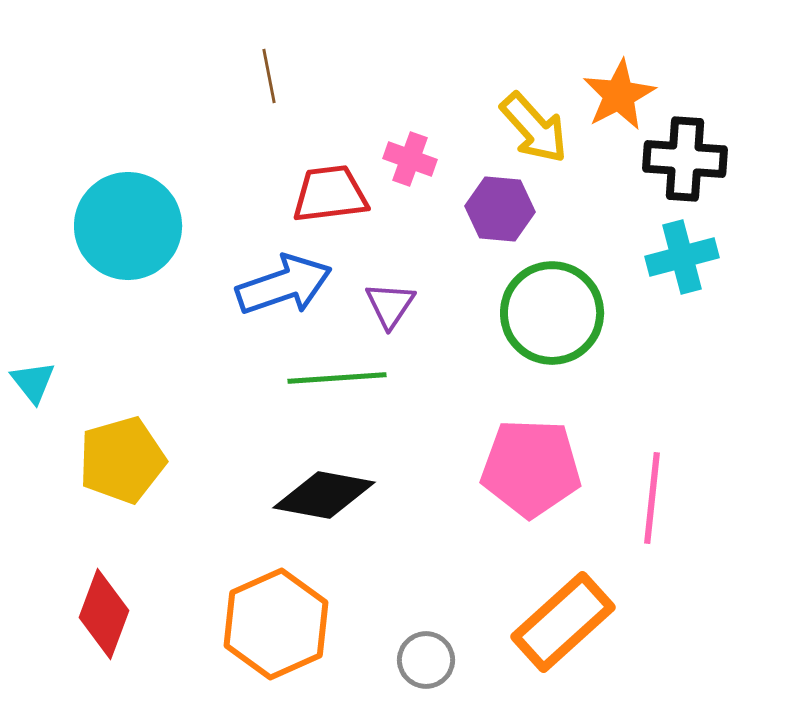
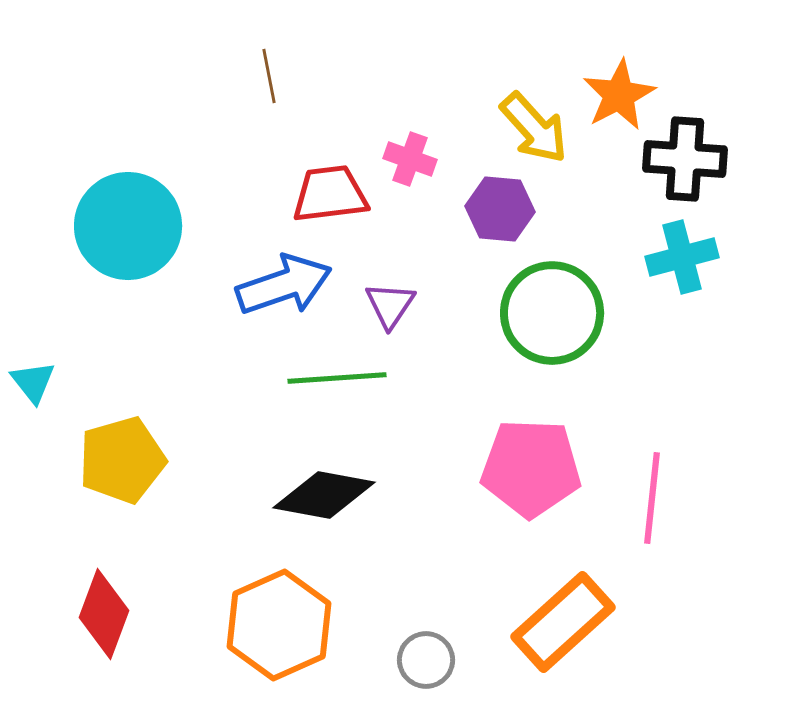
orange hexagon: moved 3 px right, 1 px down
